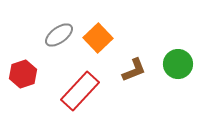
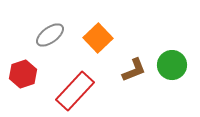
gray ellipse: moved 9 px left
green circle: moved 6 px left, 1 px down
red rectangle: moved 5 px left
